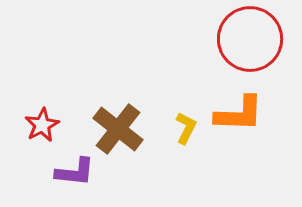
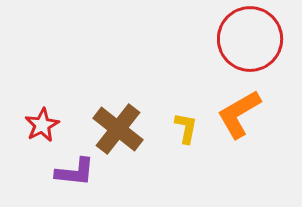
orange L-shape: rotated 148 degrees clockwise
yellow L-shape: rotated 16 degrees counterclockwise
